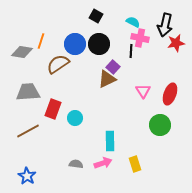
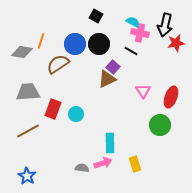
pink cross: moved 5 px up
black line: rotated 64 degrees counterclockwise
red ellipse: moved 1 px right, 3 px down
cyan circle: moved 1 px right, 4 px up
cyan rectangle: moved 2 px down
gray semicircle: moved 6 px right, 4 px down
